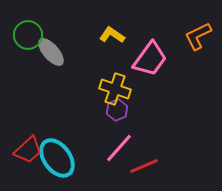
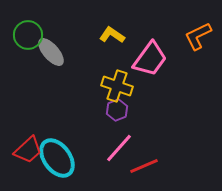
yellow cross: moved 2 px right, 3 px up
